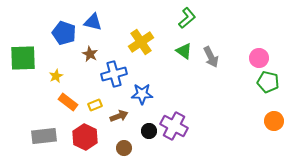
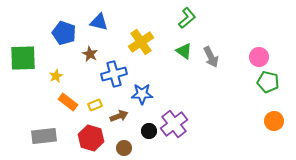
blue triangle: moved 6 px right
pink circle: moved 1 px up
purple cross: moved 2 px up; rotated 24 degrees clockwise
red hexagon: moved 6 px right, 1 px down; rotated 10 degrees counterclockwise
